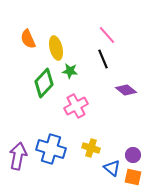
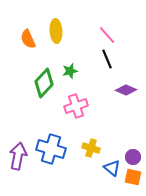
yellow ellipse: moved 17 px up; rotated 10 degrees clockwise
black line: moved 4 px right
green star: rotated 21 degrees counterclockwise
purple diamond: rotated 15 degrees counterclockwise
pink cross: rotated 10 degrees clockwise
purple circle: moved 2 px down
